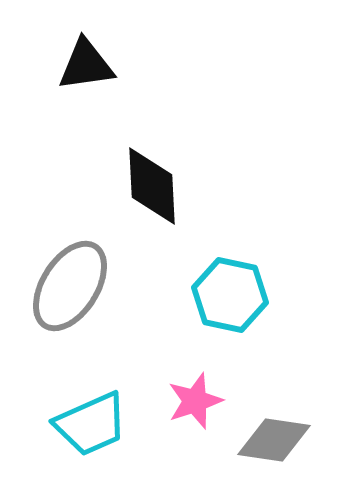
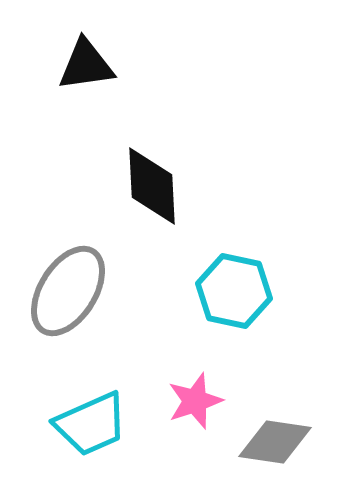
gray ellipse: moved 2 px left, 5 px down
cyan hexagon: moved 4 px right, 4 px up
gray diamond: moved 1 px right, 2 px down
